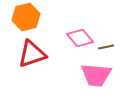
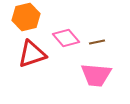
pink diamond: moved 14 px left
brown line: moved 9 px left, 5 px up
